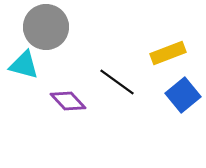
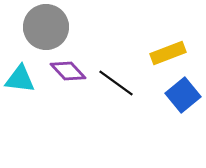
cyan triangle: moved 4 px left, 14 px down; rotated 8 degrees counterclockwise
black line: moved 1 px left, 1 px down
purple diamond: moved 30 px up
